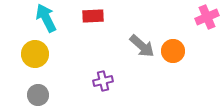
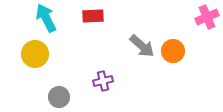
gray circle: moved 21 px right, 2 px down
